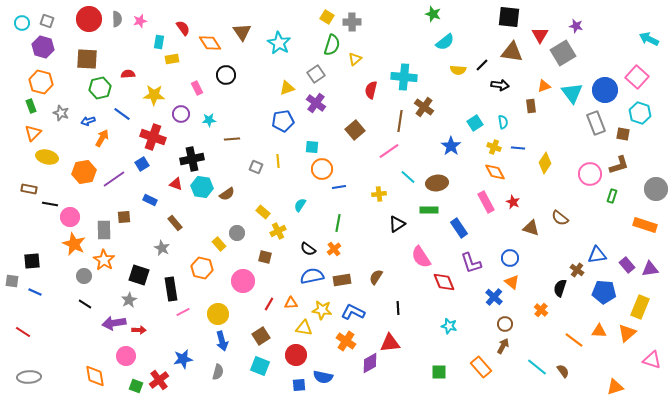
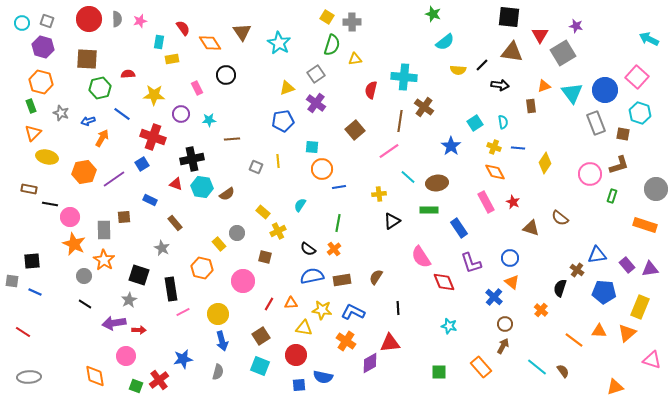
yellow triangle at (355, 59): rotated 32 degrees clockwise
black triangle at (397, 224): moved 5 px left, 3 px up
